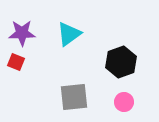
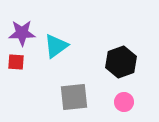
cyan triangle: moved 13 px left, 12 px down
red square: rotated 18 degrees counterclockwise
